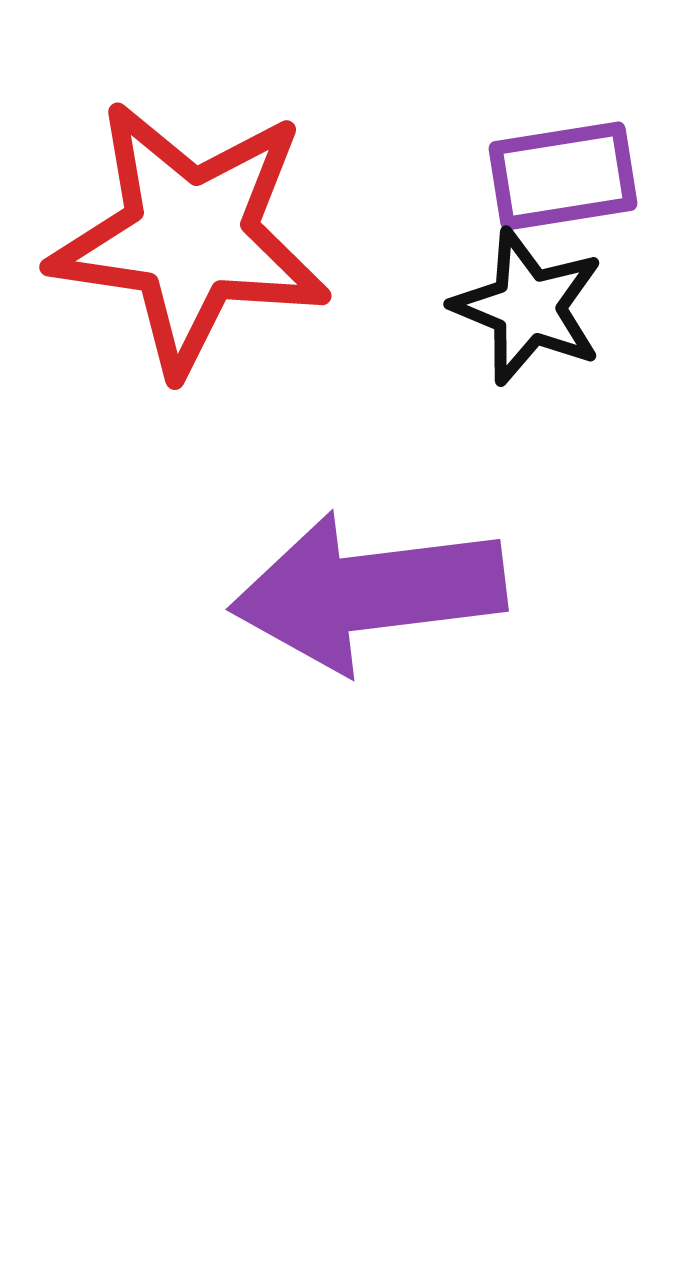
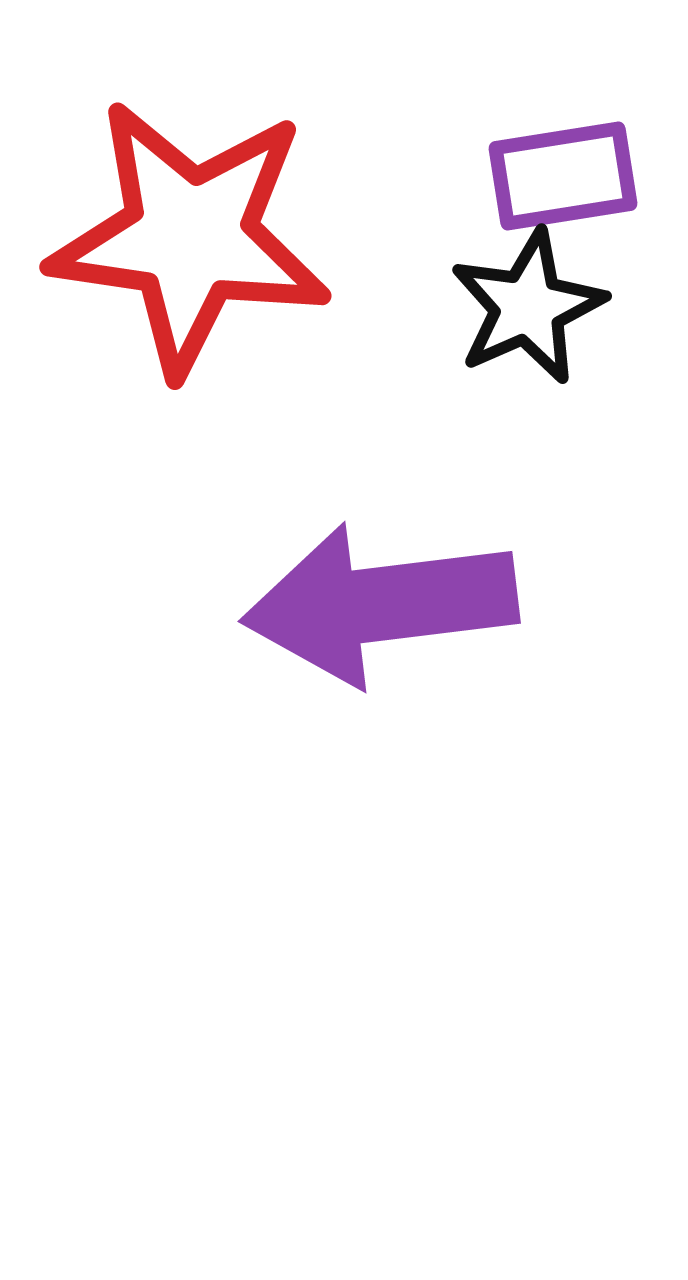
black star: rotated 26 degrees clockwise
purple arrow: moved 12 px right, 12 px down
